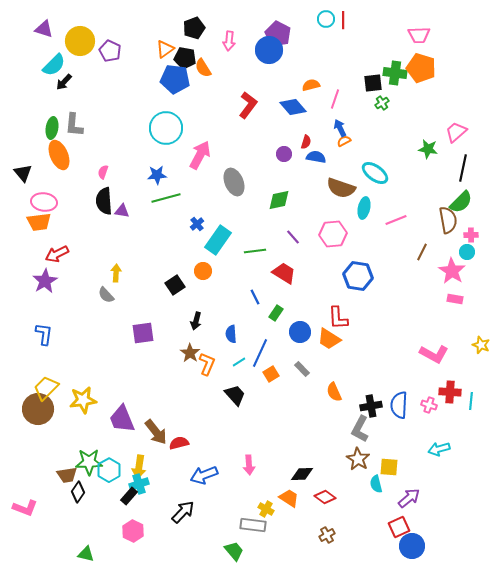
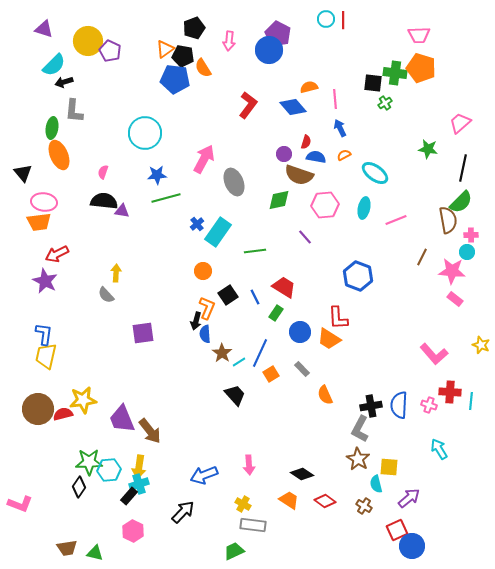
yellow circle at (80, 41): moved 8 px right
black pentagon at (185, 58): moved 2 px left, 2 px up
black arrow at (64, 82): rotated 30 degrees clockwise
black square at (373, 83): rotated 12 degrees clockwise
orange semicircle at (311, 85): moved 2 px left, 2 px down
pink line at (335, 99): rotated 24 degrees counterclockwise
green cross at (382, 103): moved 3 px right
gray L-shape at (74, 125): moved 14 px up
cyan circle at (166, 128): moved 21 px left, 5 px down
pink trapezoid at (456, 132): moved 4 px right, 9 px up
orange semicircle at (344, 141): moved 14 px down
pink arrow at (200, 155): moved 4 px right, 4 px down
brown semicircle at (341, 188): moved 42 px left, 13 px up
black semicircle at (104, 201): rotated 100 degrees clockwise
pink hexagon at (333, 234): moved 8 px left, 29 px up
purple line at (293, 237): moved 12 px right
cyan rectangle at (218, 240): moved 8 px up
brown line at (422, 252): moved 5 px down
pink star at (452, 271): rotated 28 degrees counterclockwise
red trapezoid at (284, 273): moved 14 px down
blue hexagon at (358, 276): rotated 12 degrees clockwise
purple star at (45, 281): rotated 15 degrees counterclockwise
black square at (175, 285): moved 53 px right, 10 px down
pink rectangle at (455, 299): rotated 28 degrees clockwise
blue semicircle at (231, 334): moved 26 px left
brown star at (190, 353): moved 32 px right
pink L-shape at (434, 354): rotated 20 degrees clockwise
orange L-shape at (207, 364): moved 56 px up
yellow trapezoid at (46, 388): moved 32 px up; rotated 32 degrees counterclockwise
orange semicircle at (334, 392): moved 9 px left, 3 px down
brown arrow at (156, 432): moved 6 px left, 1 px up
red semicircle at (179, 443): moved 116 px left, 29 px up
cyan arrow at (439, 449): rotated 75 degrees clockwise
cyan hexagon at (109, 470): rotated 25 degrees clockwise
black diamond at (302, 474): rotated 35 degrees clockwise
brown trapezoid at (67, 475): moved 73 px down
black diamond at (78, 492): moved 1 px right, 5 px up
red diamond at (325, 497): moved 4 px down
orange trapezoid at (289, 498): moved 2 px down
pink L-shape at (25, 508): moved 5 px left, 4 px up
yellow cross at (266, 509): moved 23 px left, 5 px up
red square at (399, 527): moved 2 px left, 3 px down
brown cross at (327, 535): moved 37 px right, 29 px up; rotated 28 degrees counterclockwise
green trapezoid at (234, 551): rotated 75 degrees counterclockwise
green triangle at (86, 554): moved 9 px right, 1 px up
